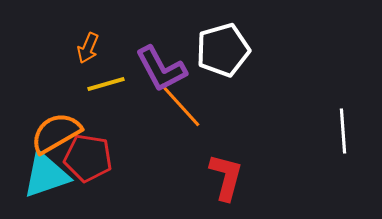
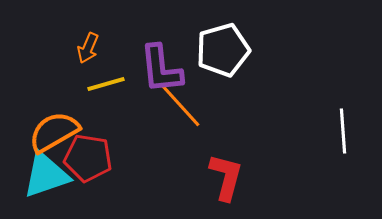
purple L-shape: rotated 22 degrees clockwise
orange semicircle: moved 2 px left, 1 px up
